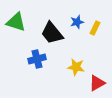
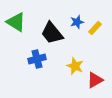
green triangle: rotated 15 degrees clockwise
yellow rectangle: rotated 16 degrees clockwise
yellow star: moved 1 px left, 1 px up; rotated 12 degrees clockwise
red triangle: moved 2 px left, 3 px up
